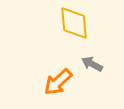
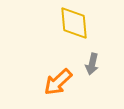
gray arrow: rotated 105 degrees counterclockwise
